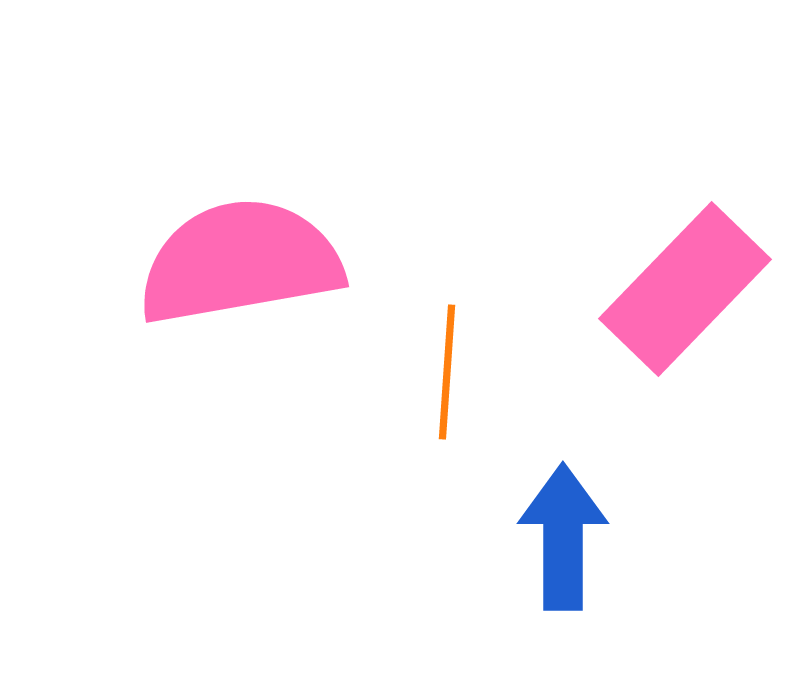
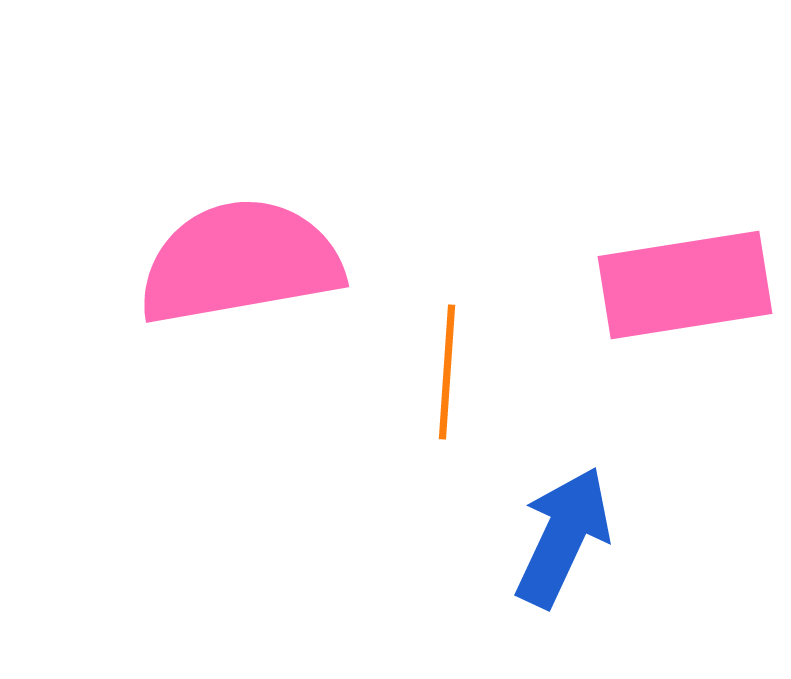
pink rectangle: moved 4 px up; rotated 37 degrees clockwise
blue arrow: rotated 25 degrees clockwise
